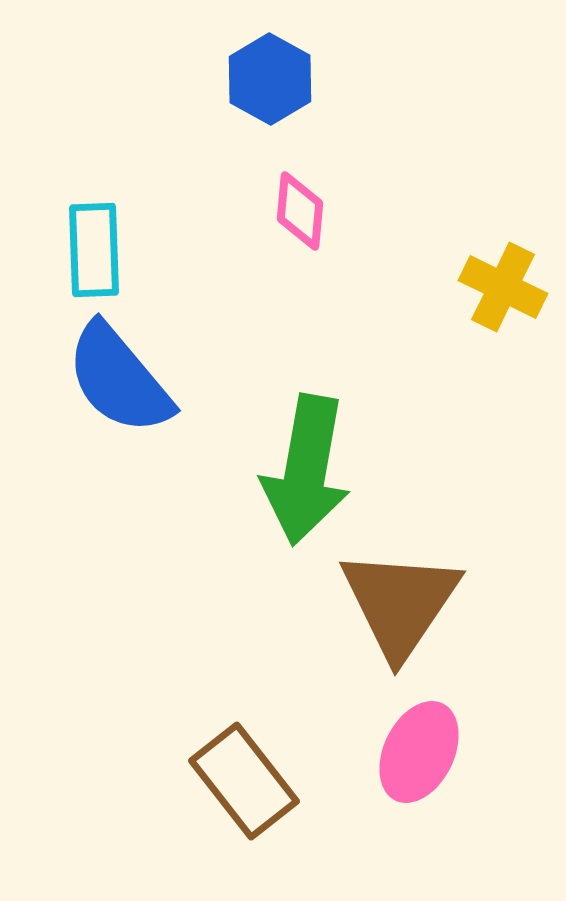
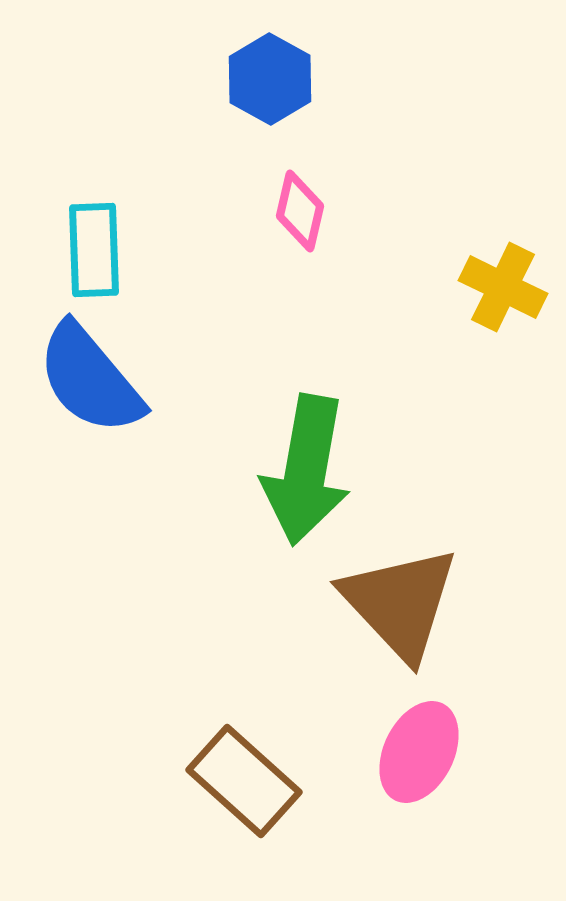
pink diamond: rotated 8 degrees clockwise
blue semicircle: moved 29 px left
brown triangle: rotated 17 degrees counterclockwise
brown rectangle: rotated 10 degrees counterclockwise
